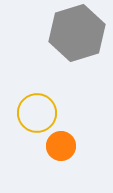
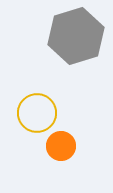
gray hexagon: moved 1 px left, 3 px down
